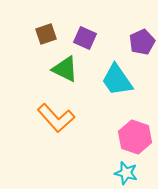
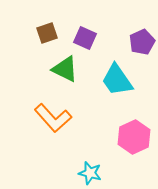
brown square: moved 1 px right, 1 px up
orange L-shape: moved 3 px left
pink hexagon: moved 1 px left; rotated 16 degrees clockwise
cyan star: moved 36 px left
